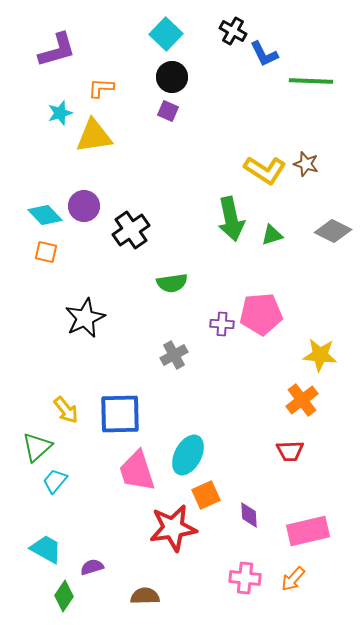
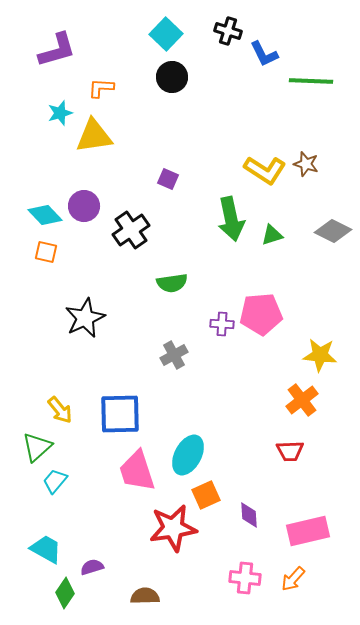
black cross at (233, 31): moved 5 px left; rotated 12 degrees counterclockwise
purple square at (168, 111): moved 68 px down
yellow arrow at (66, 410): moved 6 px left
green diamond at (64, 596): moved 1 px right, 3 px up
